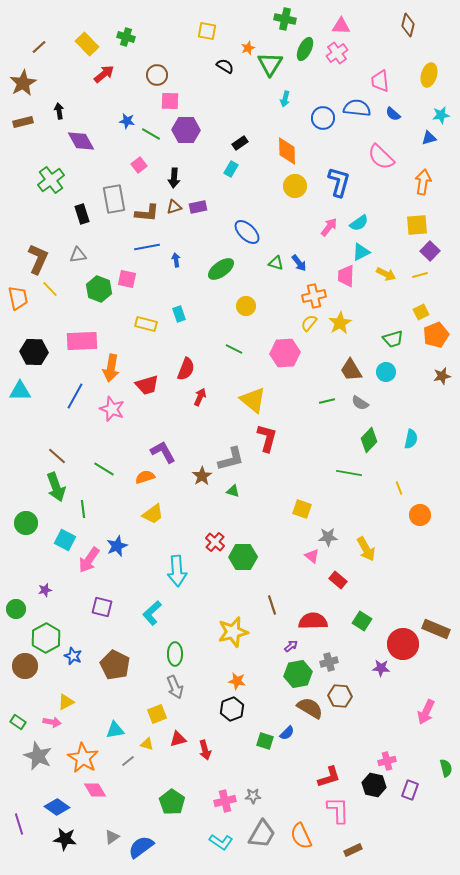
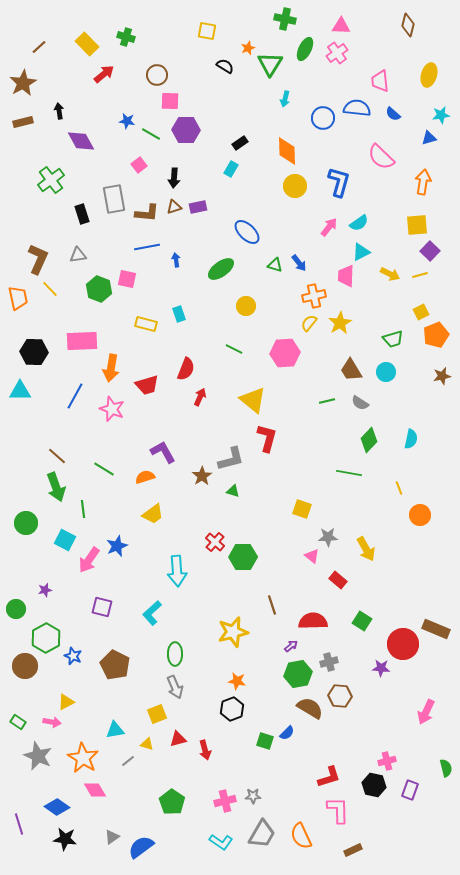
green triangle at (276, 263): moved 1 px left, 2 px down
yellow arrow at (386, 274): moved 4 px right
